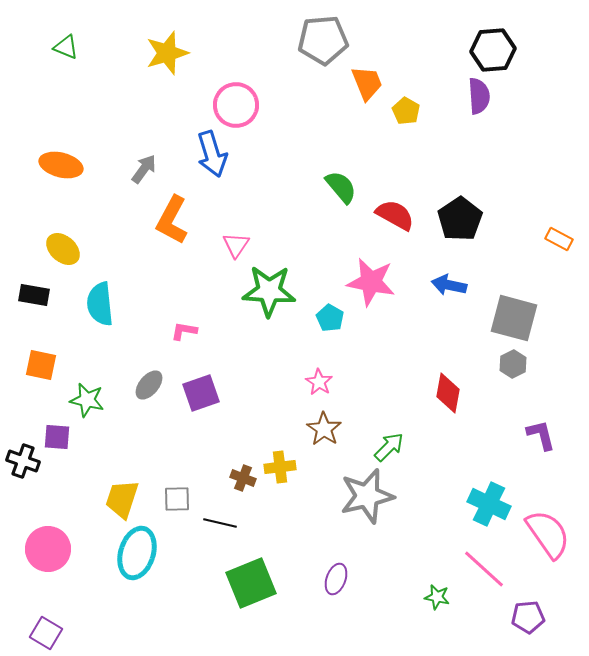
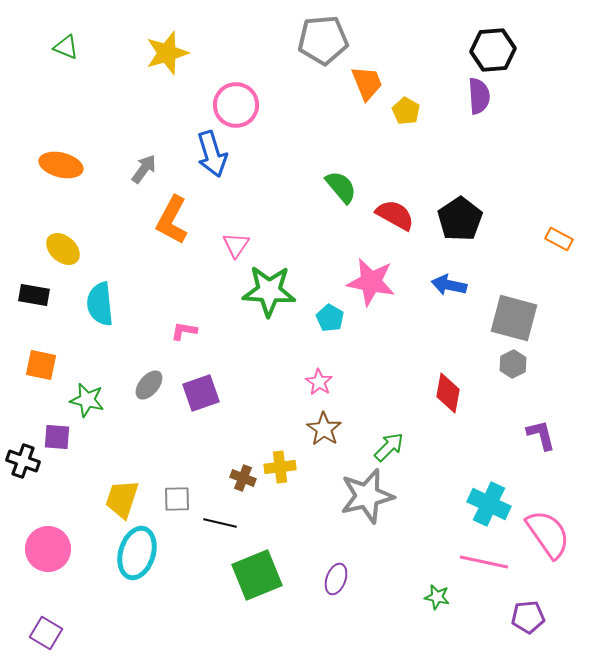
pink line at (484, 569): moved 7 px up; rotated 30 degrees counterclockwise
green square at (251, 583): moved 6 px right, 8 px up
